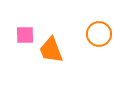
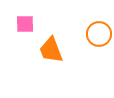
pink square: moved 11 px up
